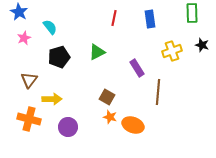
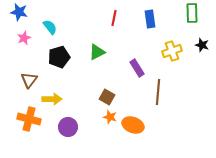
blue star: rotated 18 degrees counterclockwise
